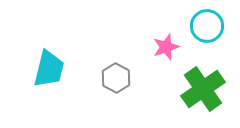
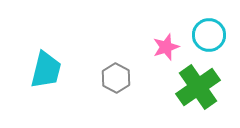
cyan circle: moved 2 px right, 9 px down
cyan trapezoid: moved 3 px left, 1 px down
green cross: moved 5 px left, 2 px up
